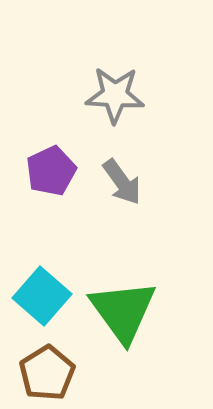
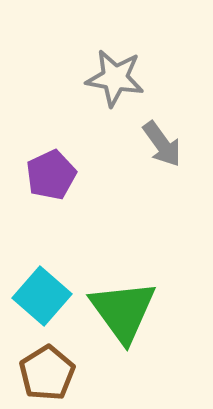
gray star: moved 17 px up; rotated 6 degrees clockwise
purple pentagon: moved 4 px down
gray arrow: moved 40 px right, 38 px up
